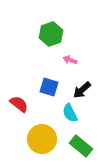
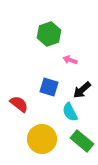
green hexagon: moved 2 px left
cyan semicircle: moved 1 px up
green rectangle: moved 1 px right, 5 px up
